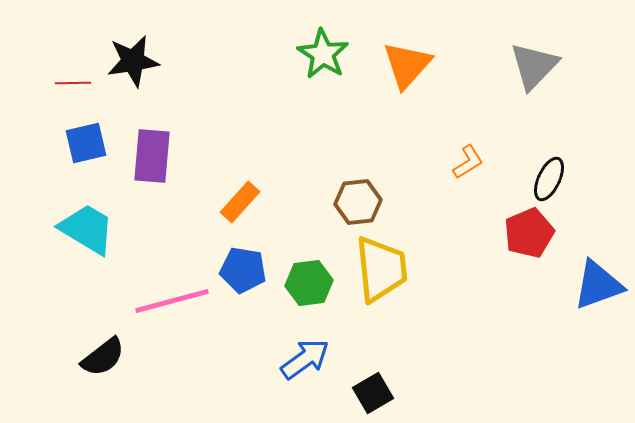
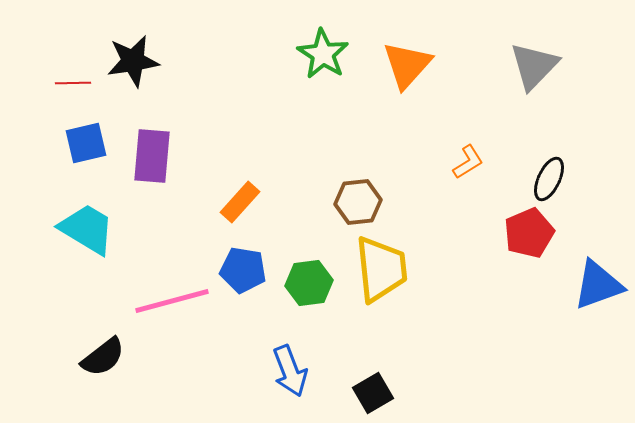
blue arrow: moved 15 px left, 12 px down; rotated 105 degrees clockwise
